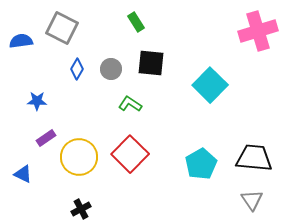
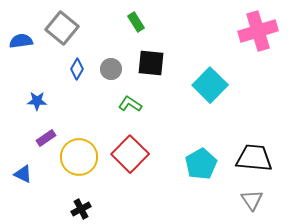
gray square: rotated 12 degrees clockwise
